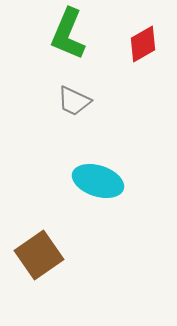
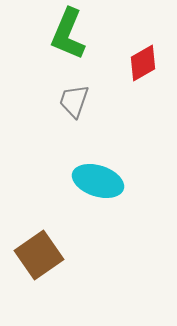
red diamond: moved 19 px down
gray trapezoid: rotated 84 degrees clockwise
